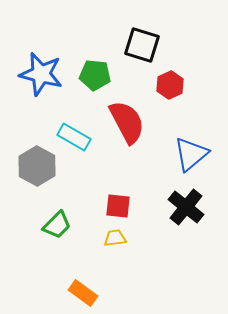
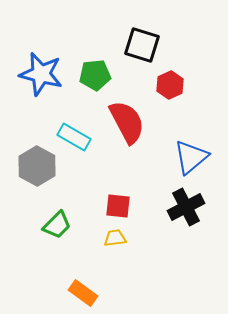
green pentagon: rotated 12 degrees counterclockwise
blue triangle: moved 3 px down
black cross: rotated 24 degrees clockwise
